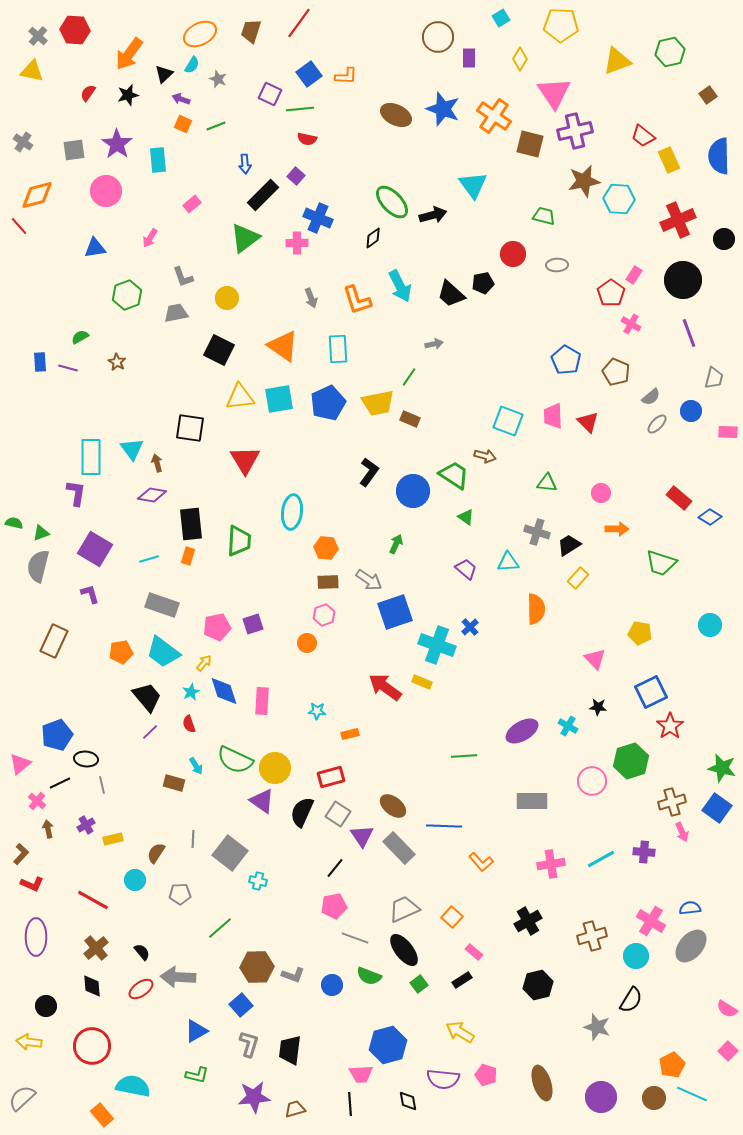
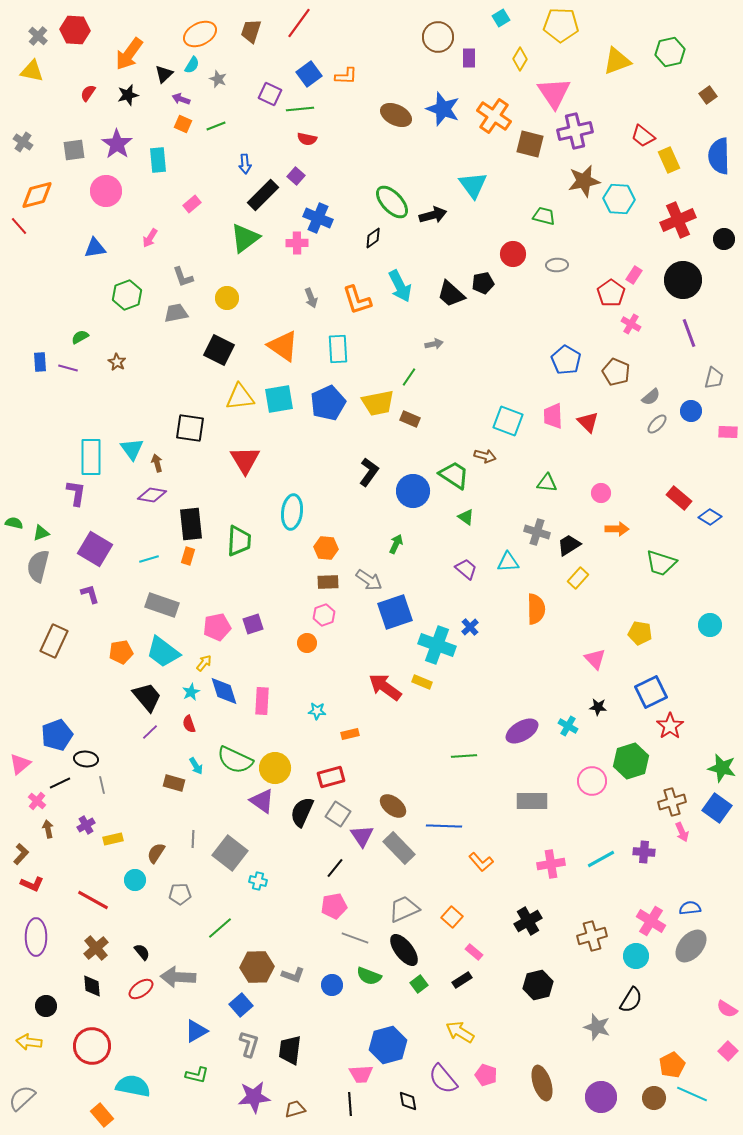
purple semicircle at (443, 1079): rotated 44 degrees clockwise
